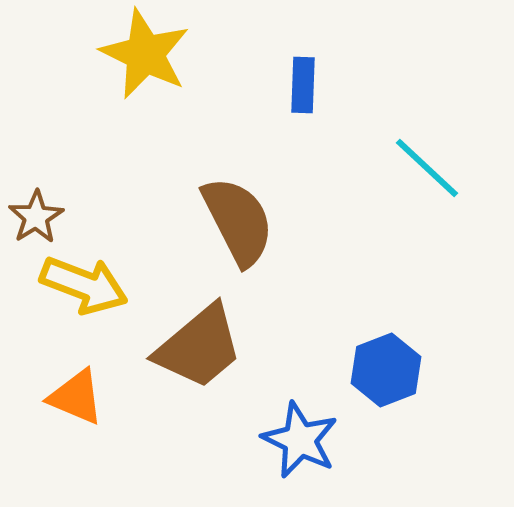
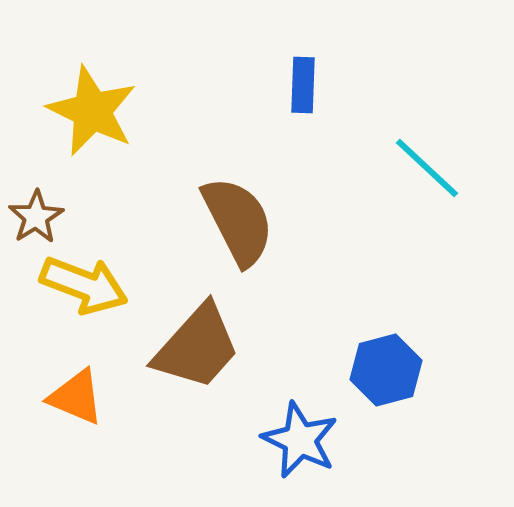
yellow star: moved 53 px left, 57 px down
brown trapezoid: moved 2 px left; rotated 8 degrees counterclockwise
blue hexagon: rotated 6 degrees clockwise
